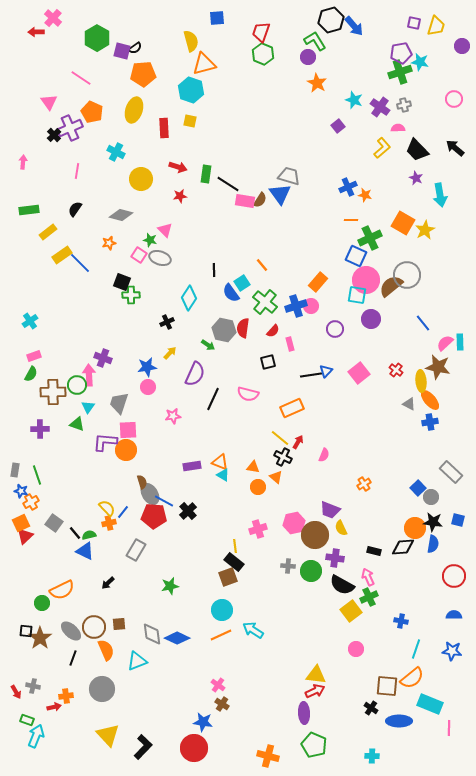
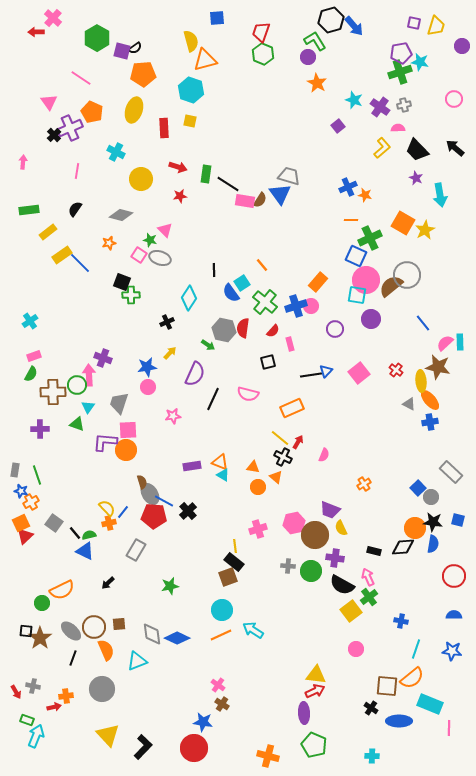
orange triangle at (204, 64): moved 1 px right, 4 px up
green cross at (369, 597): rotated 12 degrees counterclockwise
